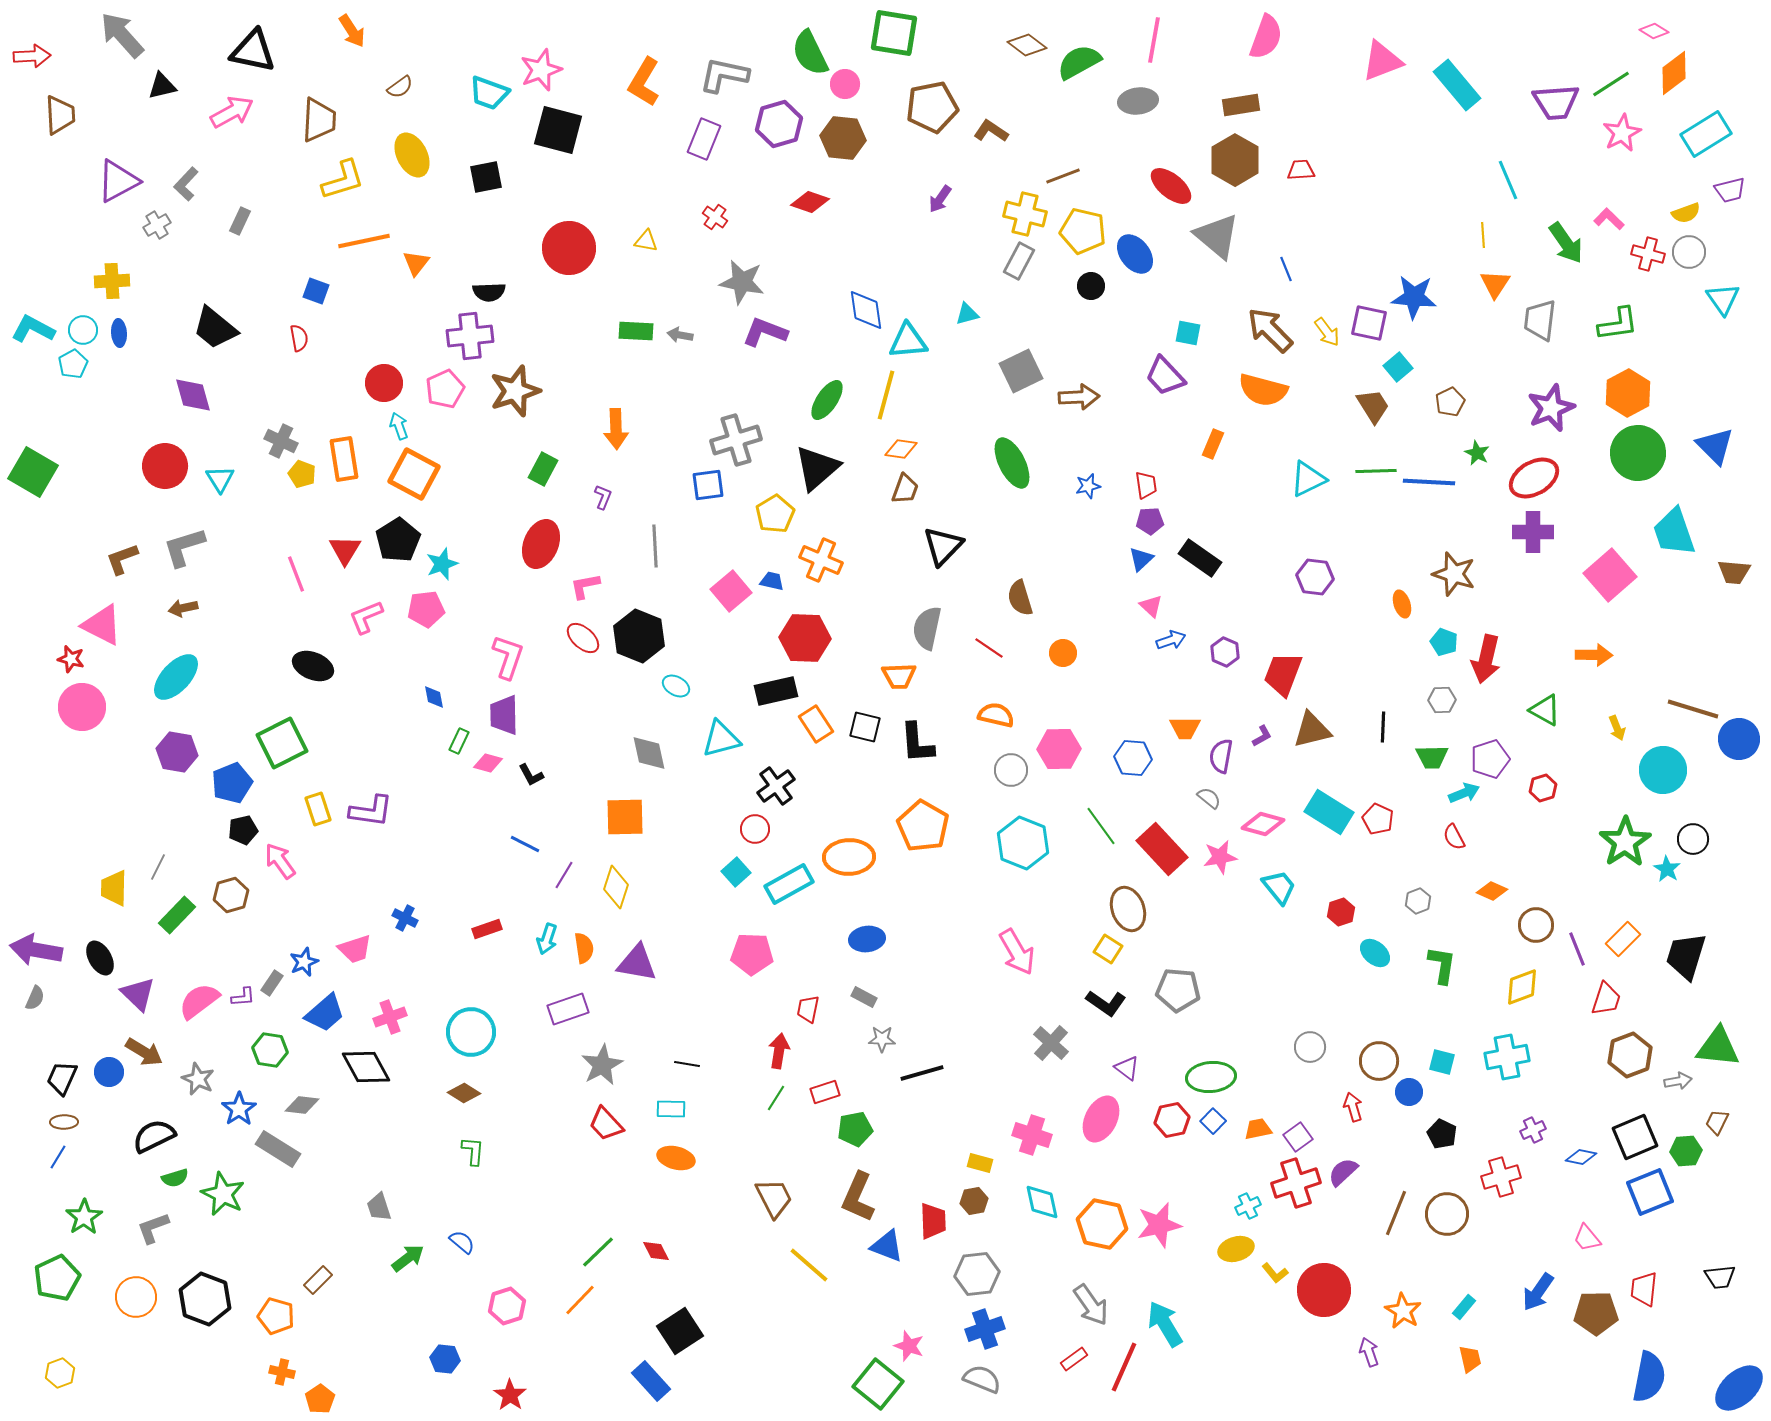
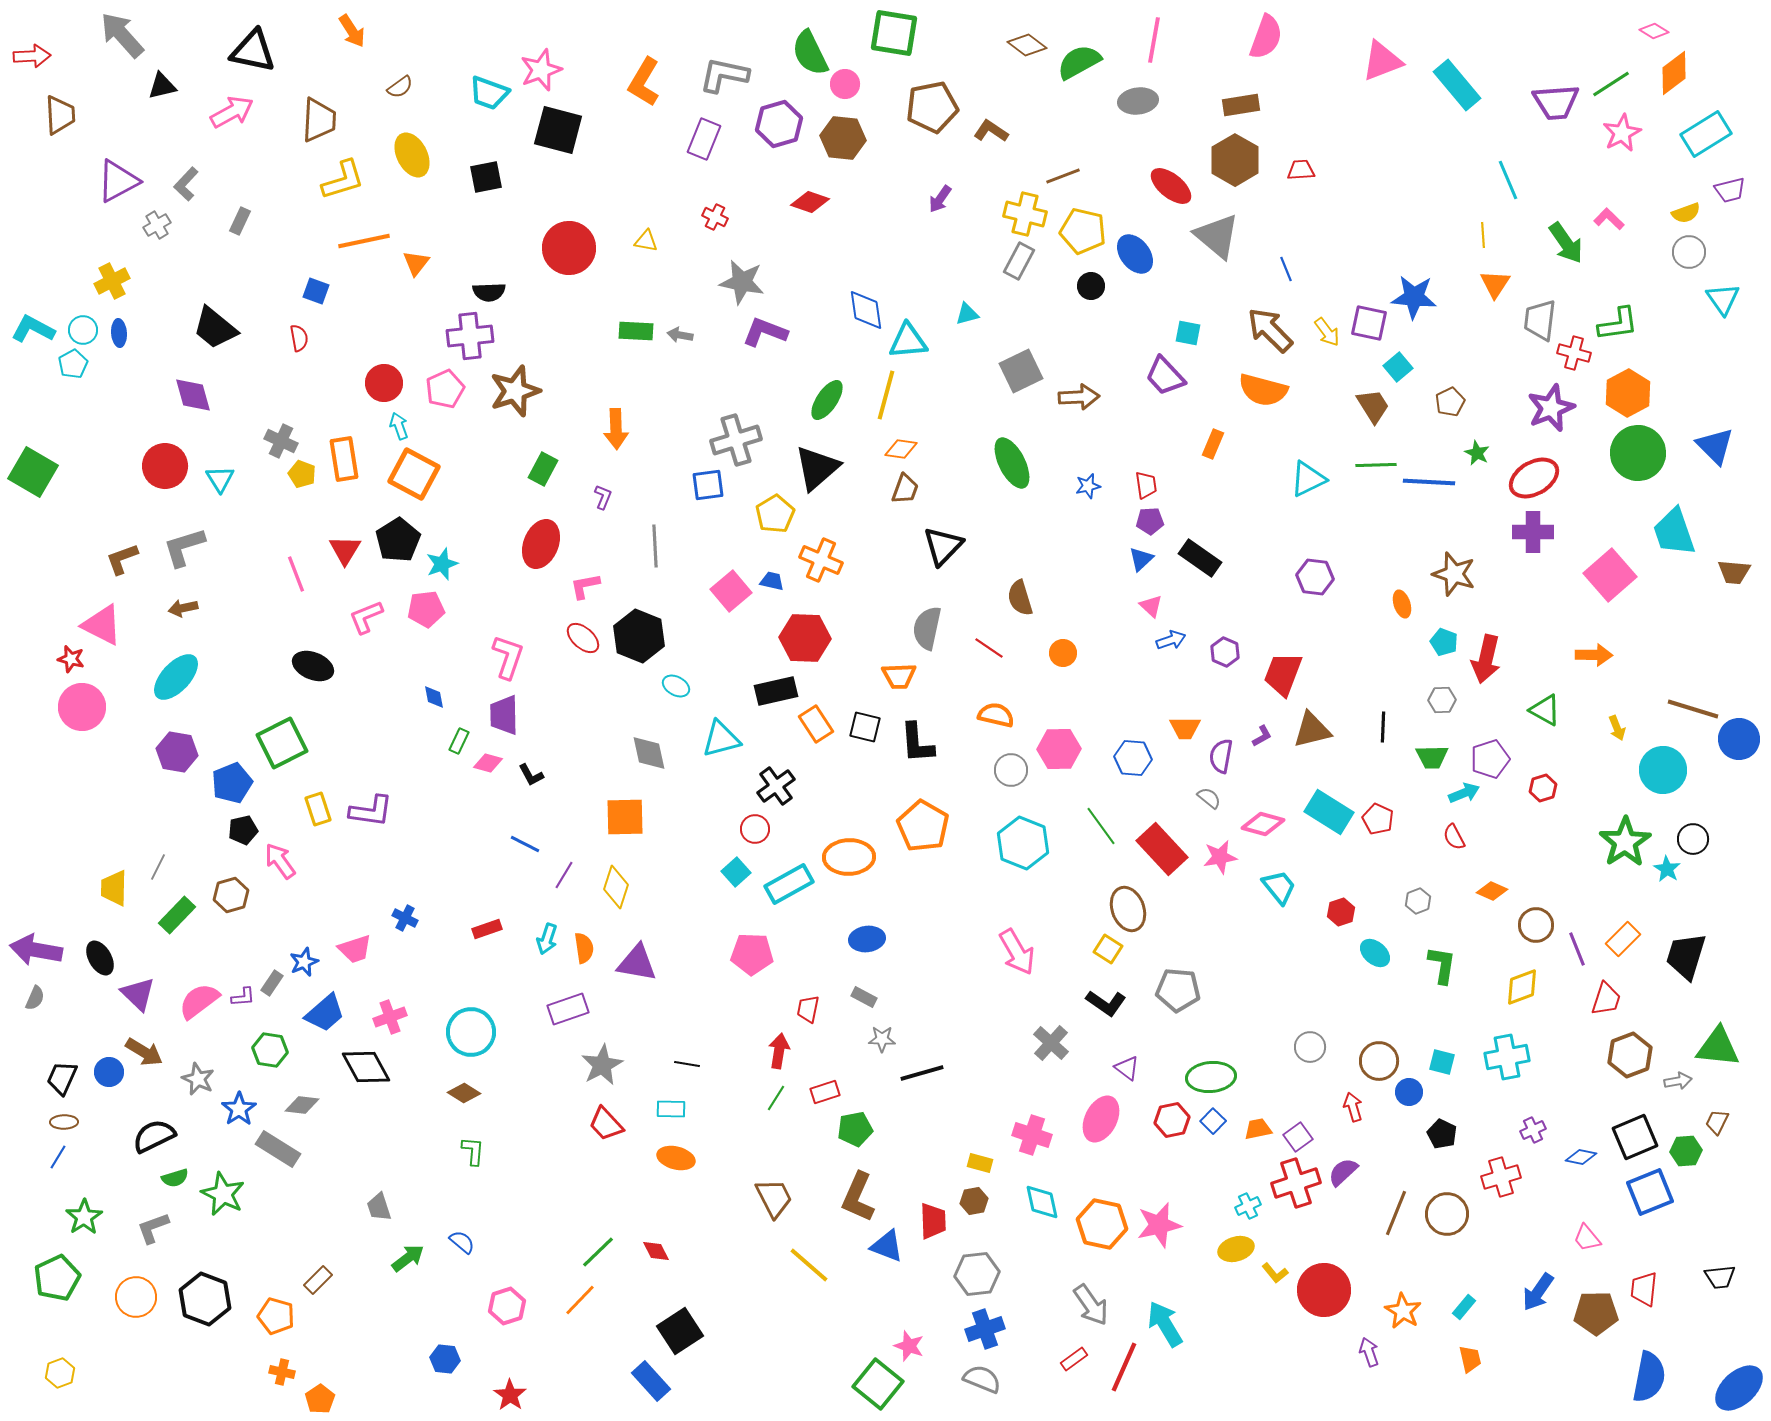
red cross at (715, 217): rotated 10 degrees counterclockwise
red cross at (1648, 254): moved 74 px left, 99 px down
yellow cross at (112, 281): rotated 24 degrees counterclockwise
green line at (1376, 471): moved 6 px up
